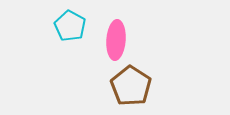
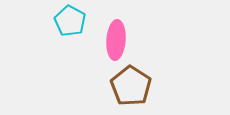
cyan pentagon: moved 5 px up
